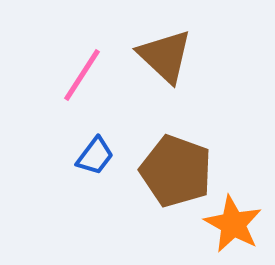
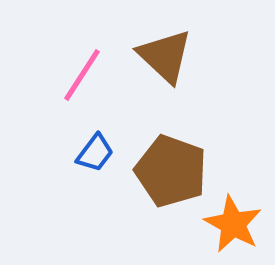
blue trapezoid: moved 3 px up
brown pentagon: moved 5 px left
